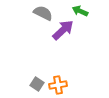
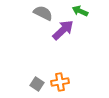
orange cross: moved 2 px right, 3 px up
